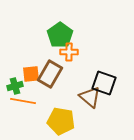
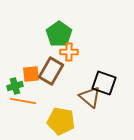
green pentagon: moved 1 px left, 1 px up
brown rectangle: moved 1 px right, 3 px up
